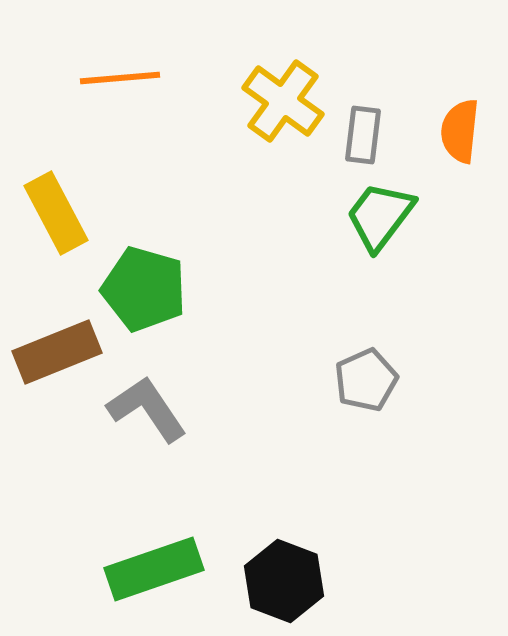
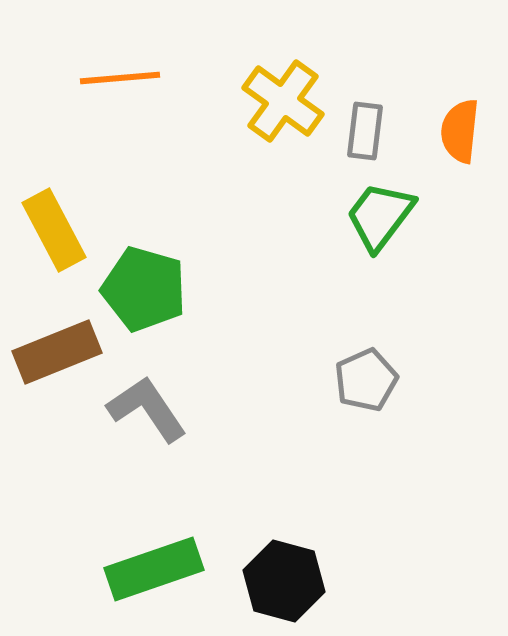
gray rectangle: moved 2 px right, 4 px up
yellow rectangle: moved 2 px left, 17 px down
black hexagon: rotated 6 degrees counterclockwise
